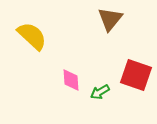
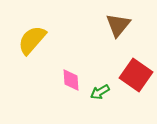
brown triangle: moved 8 px right, 6 px down
yellow semicircle: moved 4 px down; rotated 92 degrees counterclockwise
red square: rotated 16 degrees clockwise
